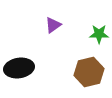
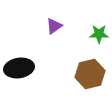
purple triangle: moved 1 px right, 1 px down
brown hexagon: moved 1 px right, 2 px down
